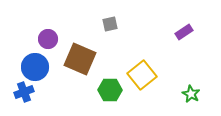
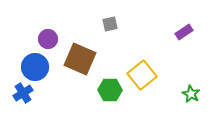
blue cross: moved 1 px left, 1 px down; rotated 12 degrees counterclockwise
